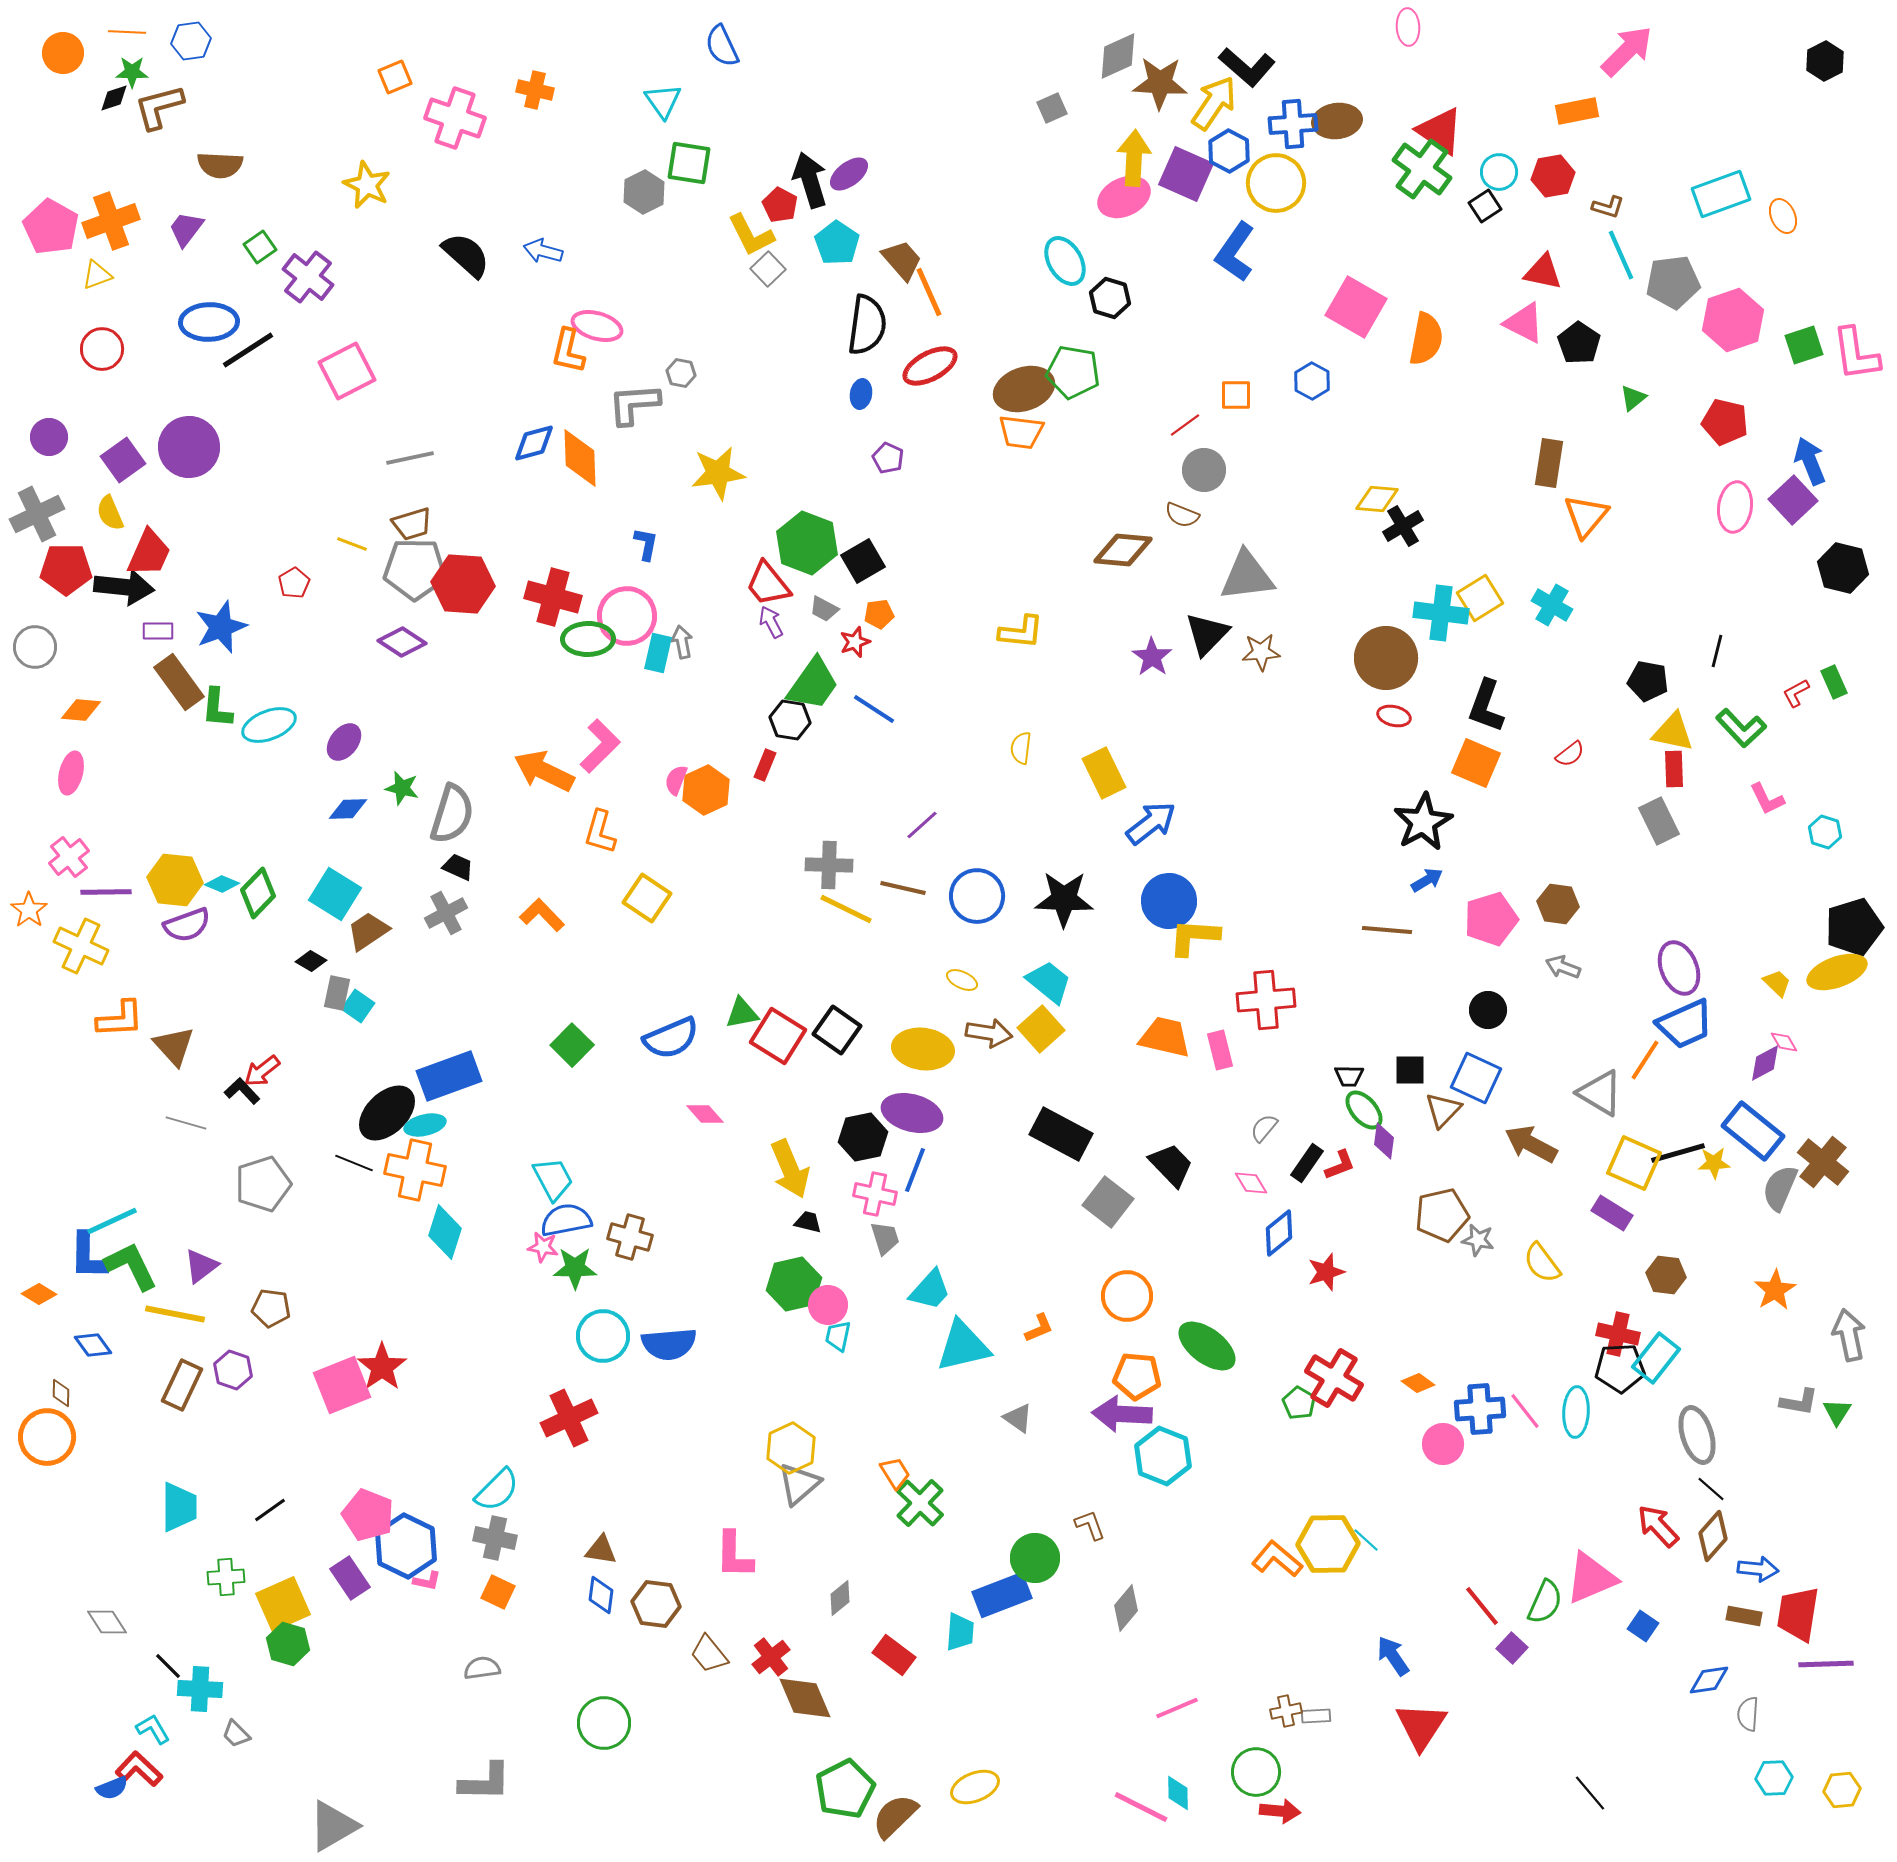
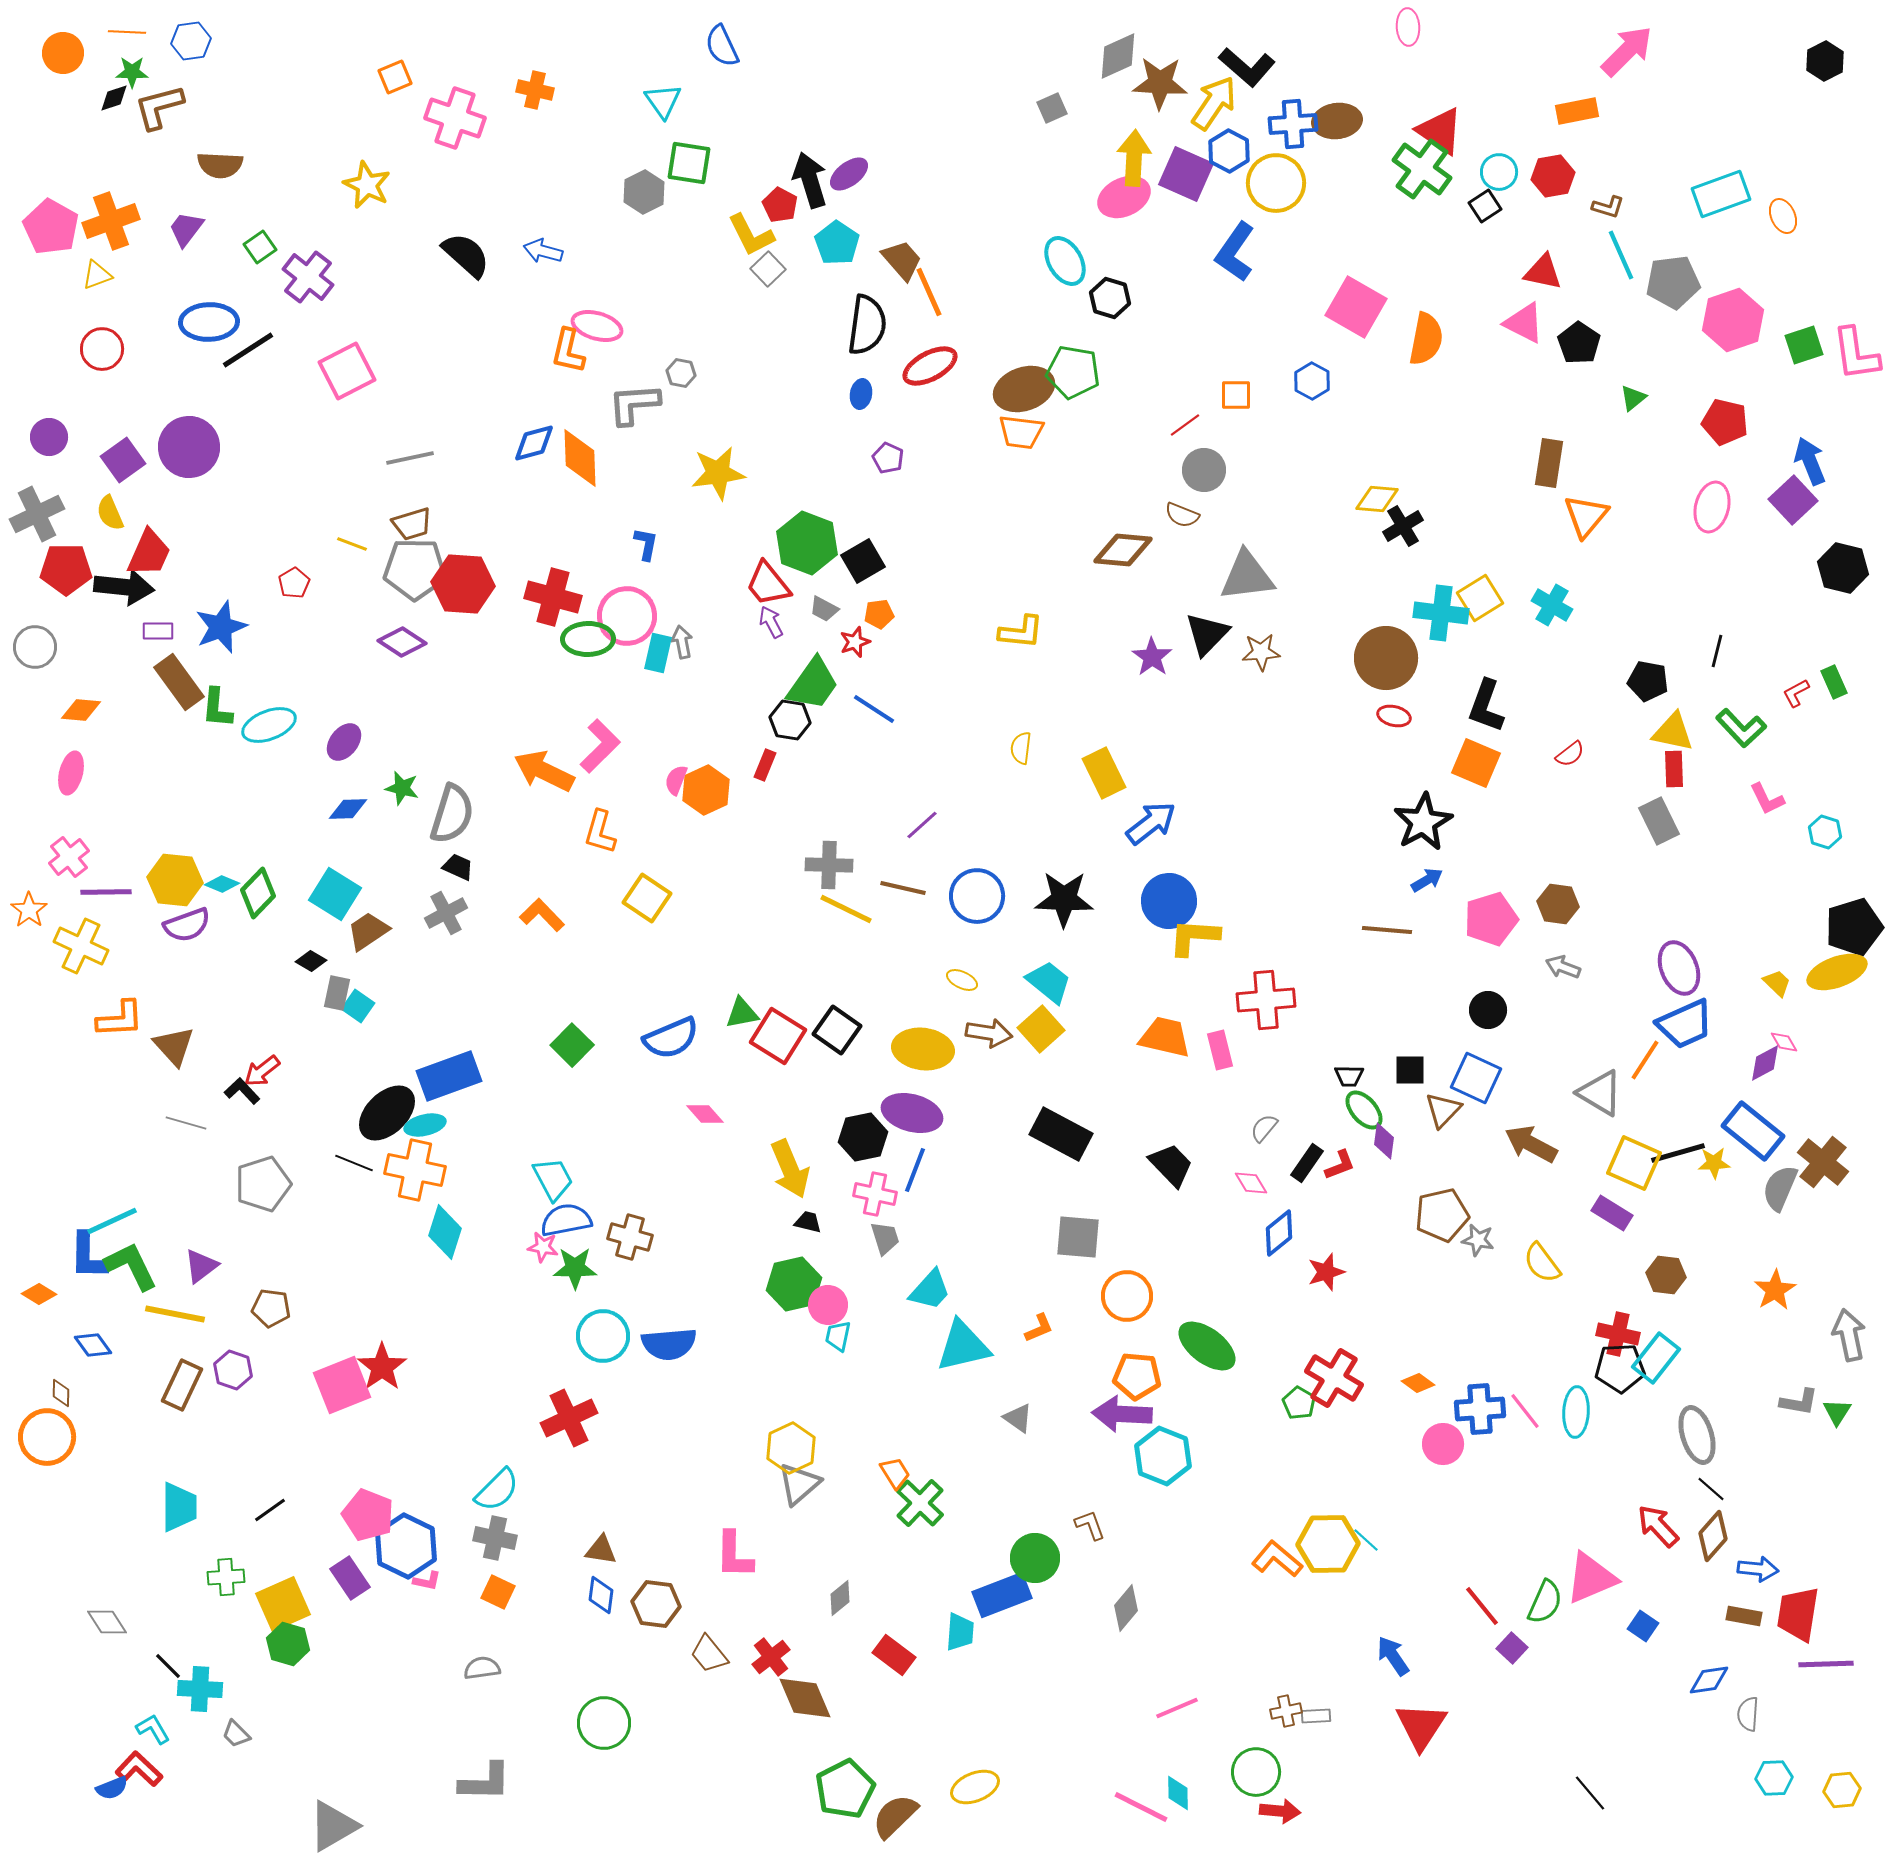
pink ellipse at (1735, 507): moved 23 px left; rotated 6 degrees clockwise
gray square at (1108, 1202): moved 30 px left, 35 px down; rotated 33 degrees counterclockwise
